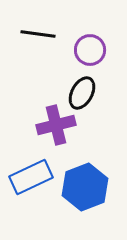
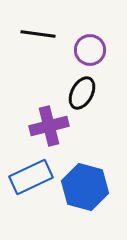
purple cross: moved 7 px left, 1 px down
blue hexagon: rotated 24 degrees counterclockwise
